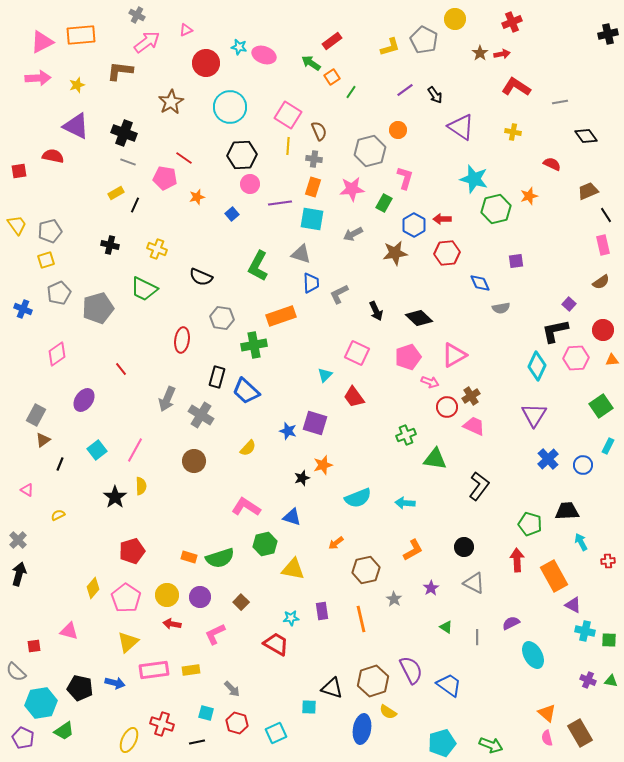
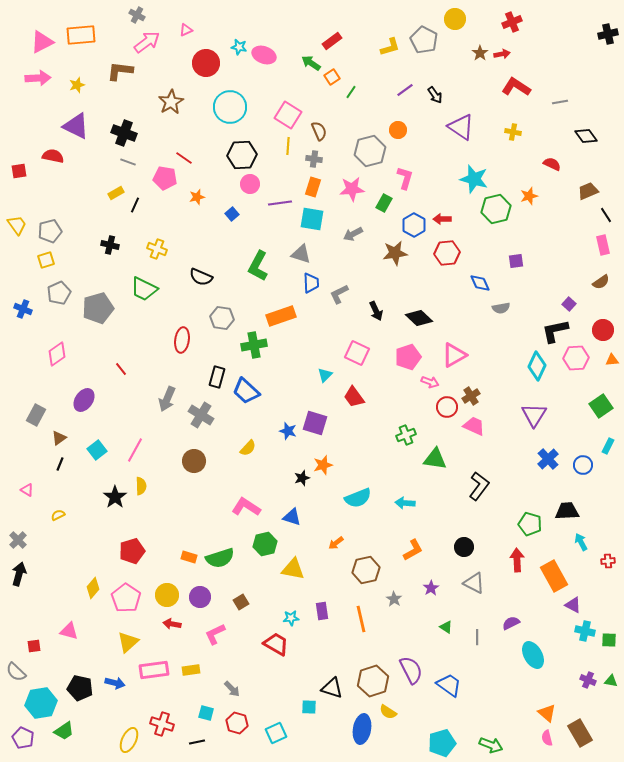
brown triangle at (43, 440): moved 16 px right, 2 px up
brown square at (241, 602): rotated 14 degrees clockwise
